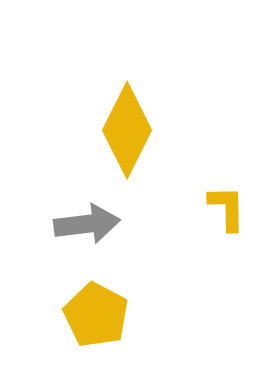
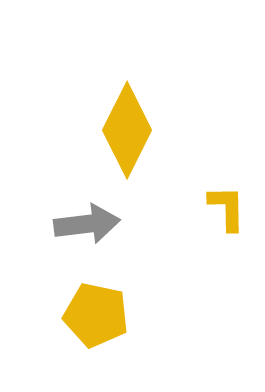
yellow pentagon: rotated 16 degrees counterclockwise
